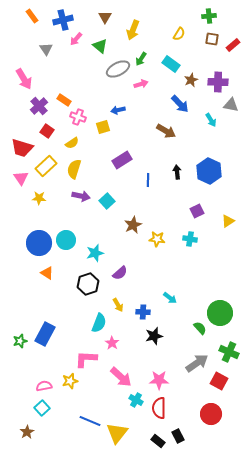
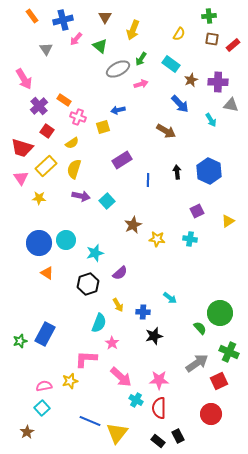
red square at (219, 381): rotated 36 degrees clockwise
